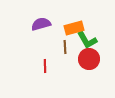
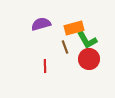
brown line: rotated 16 degrees counterclockwise
